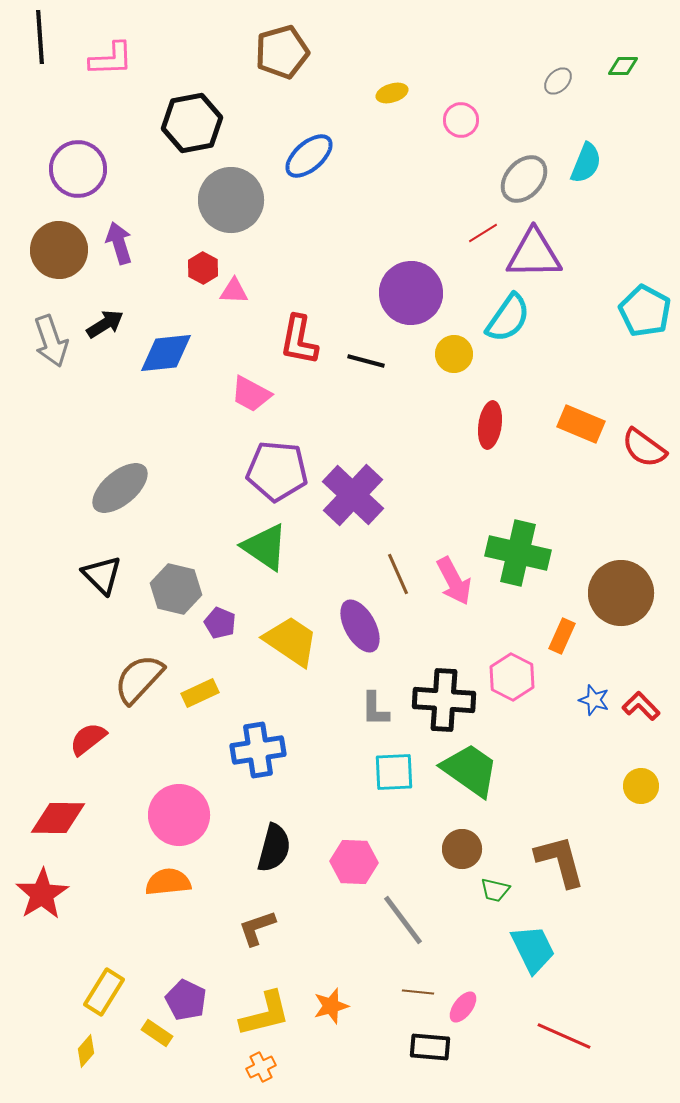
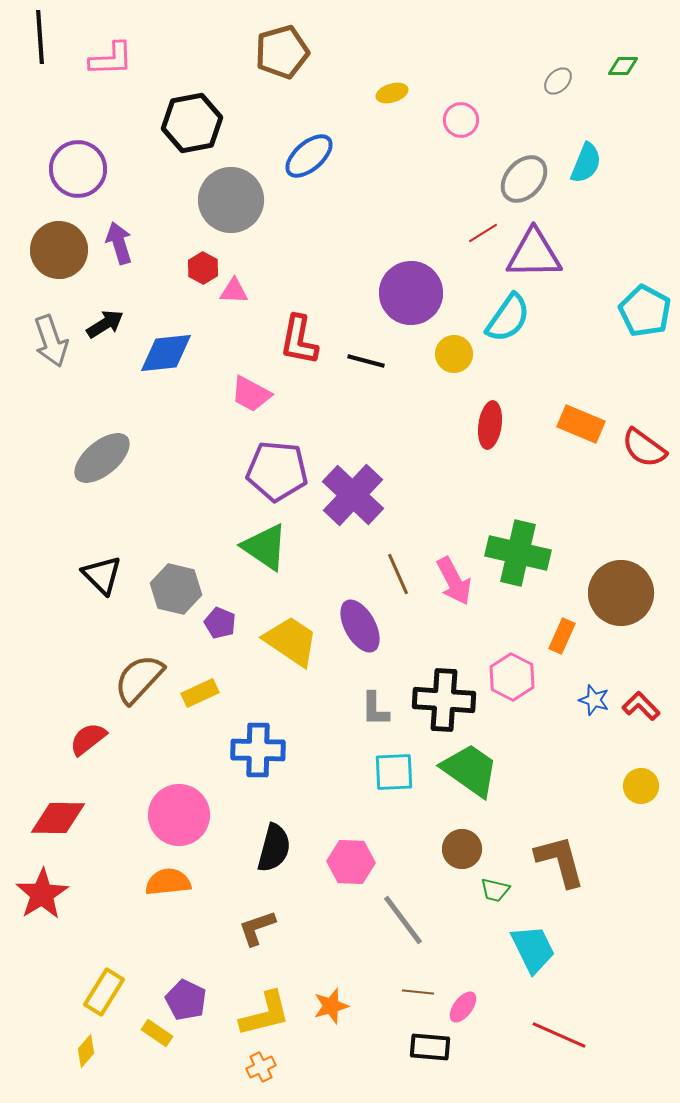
gray ellipse at (120, 488): moved 18 px left, 30 px up
blue cross at (258, 750): rotated 10 degrees clockwise
pink hexagon at (354, 862): moved 3 px left
red line at (564, 1036): moved 5 px left, 1 px up
